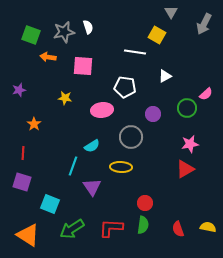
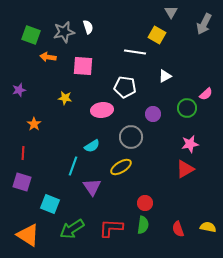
yellow ellipse: rotated 35 degrees counterclockwise
